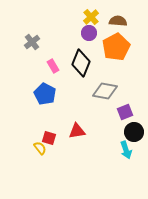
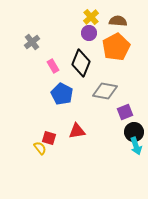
blue pentagon: moved 17 px right
cyan arrow: moved 10 px right, 4 px up
